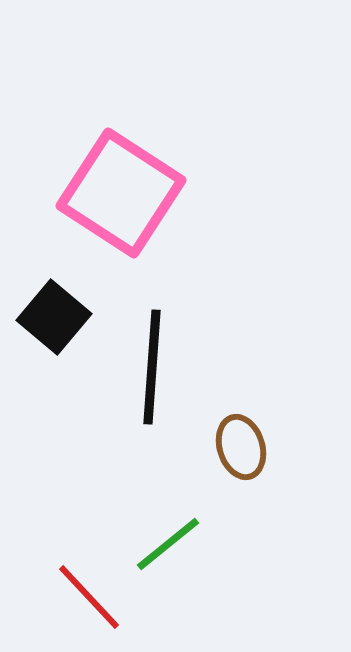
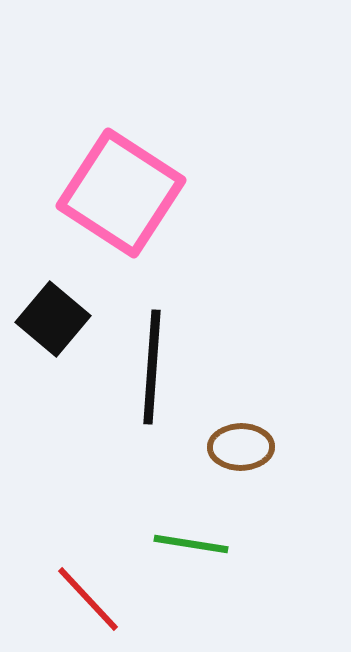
black square: moved 1 px left, 2 px down
brown ellipse: rotated 74 degrees counterclockwise
green line: moved 23 px right; rotated 48 degrees clockwise
red line: moved 1 px left, 2 px down
